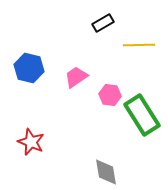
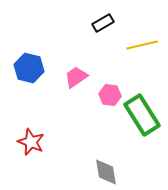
yellow line: moved 3 px right; rotated 12 degrees counterclockwise
